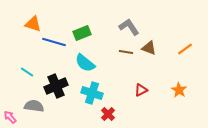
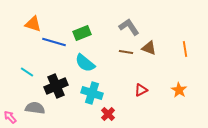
orange line: rotated 63 degrees counterclockwise
gray semicircle: moved 1 px right, 2 px down
